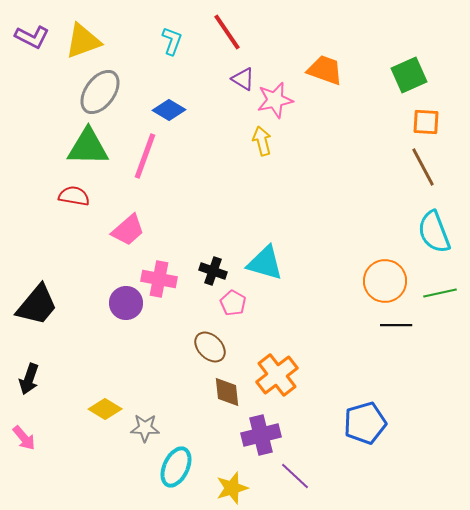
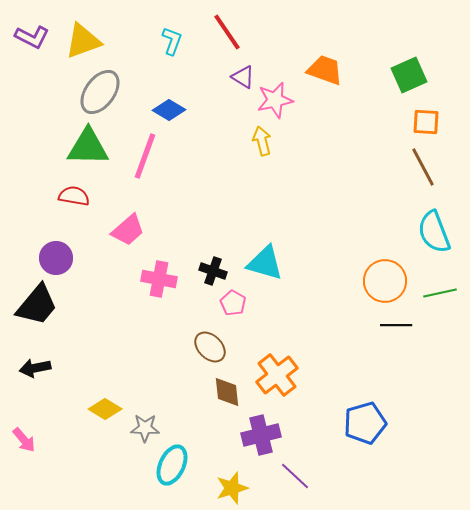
purple triangle: moved 2 px up
purple circle: moved 70 px left, 45 px up
black arrow: moved 6 px right, 11 px up; rotated 60 degrees clockwise
pink arrow: moved 2 px down
cyan ellipse: moved 4 px left, 2 px up
